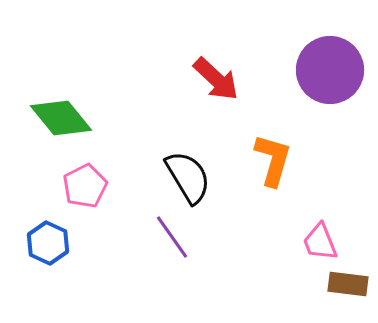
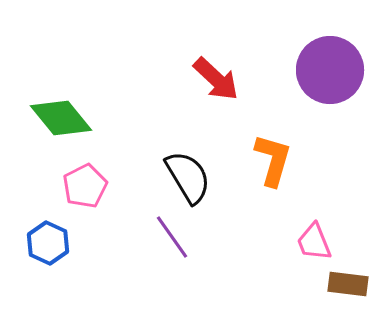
pink trapezoid: moved 6 px left
